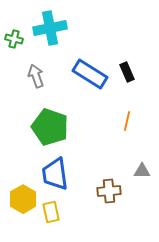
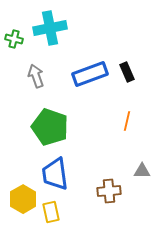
blue rectangle: rotated 52 degrees counterclockwise
